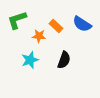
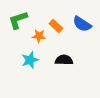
green L-shape: moved 1 px right
black semicircle: rotated 108 degrees counterclockwise
